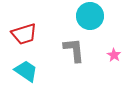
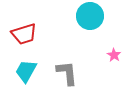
gray L-shape: moved 7 px left, 23 px down
cyan trapezoid: rotated 95 degrees counterclockwise
